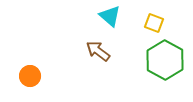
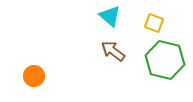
brown arrow: moved 15 px right
green hexagon: rotated 15 degrees counterclockwise
orange circle: moved 4 px right
